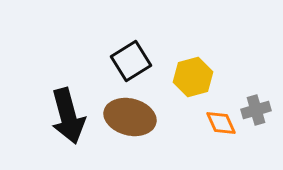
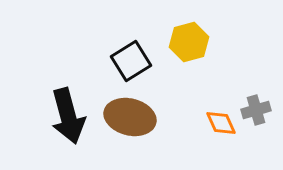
yellow hexagon: moved 4 px left, 35 px up
